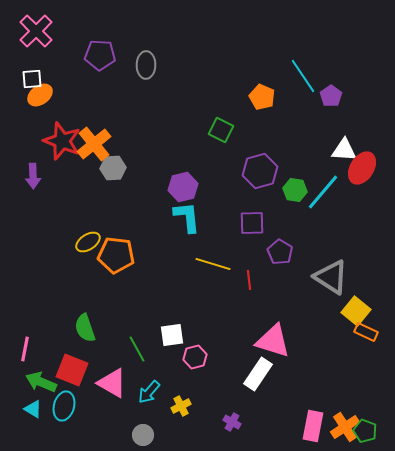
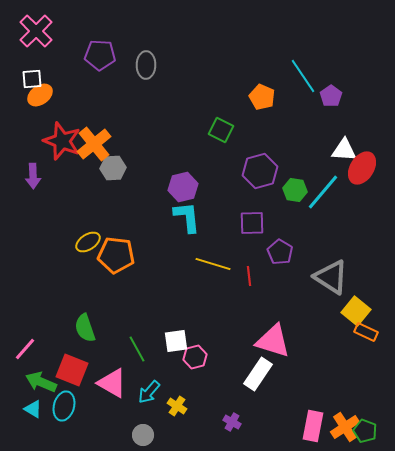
red line at (249, 280): moved 4 px up
white square at (172, 335): moved 4 px right, 6 px down
pink line at (25, 349): rotated 30 degrees clockwise
yellow cross at (181, 406): moved 4 px left; rotated 30 degrees counterclockwise
